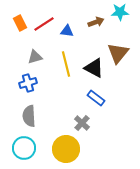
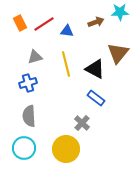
black triangle: moved 1 px right, 1 px down
